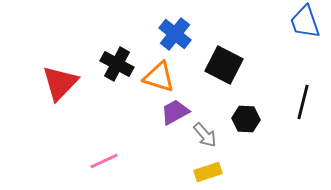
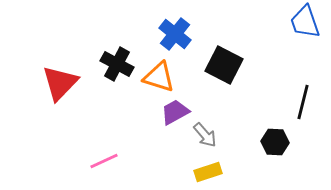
black hexagon: moved 29 px right, 23 px down
